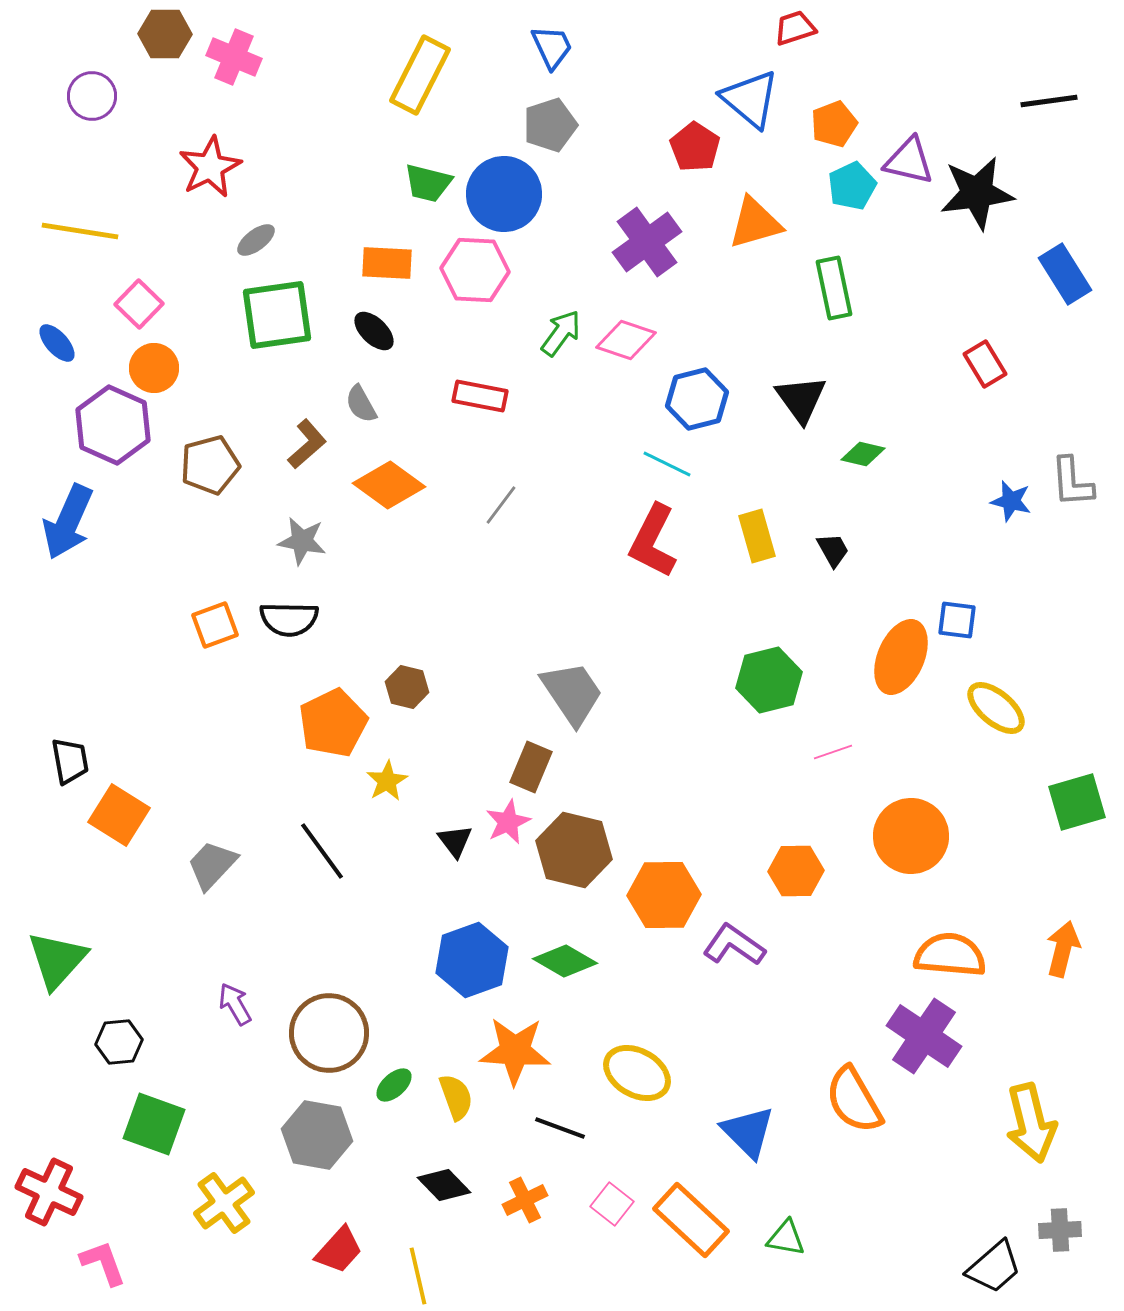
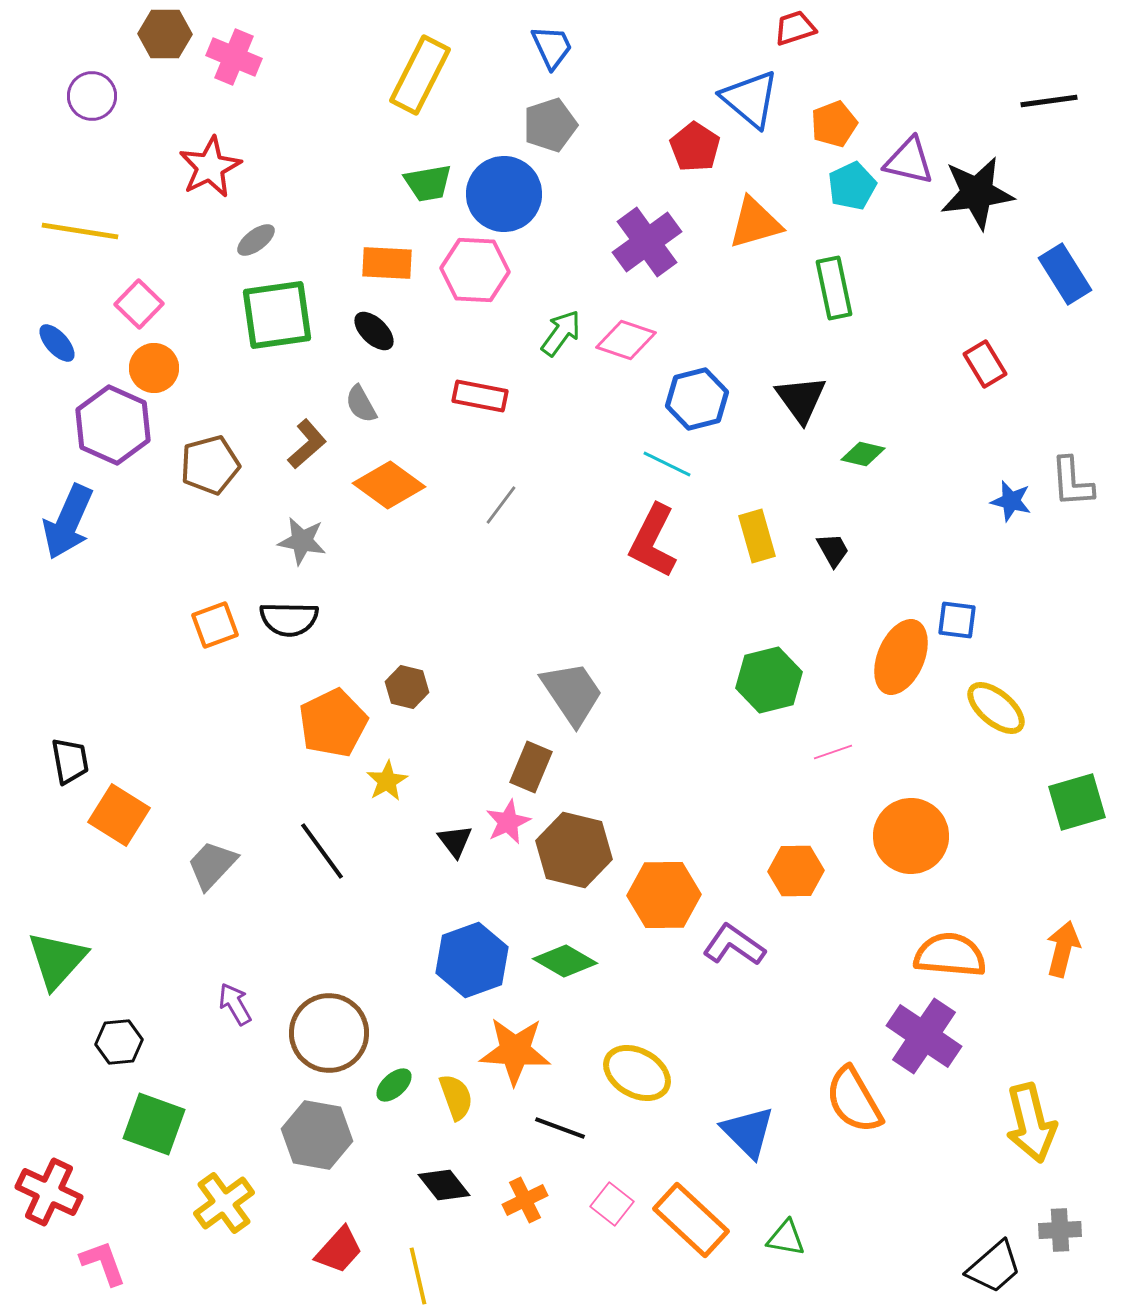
green trapezoid at (428, 183): rotated 24 degrees counterclockwise
black diamond at (444, 1185): rotated 6 degrees clockwise
